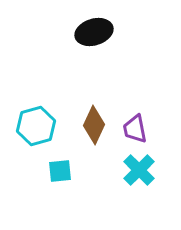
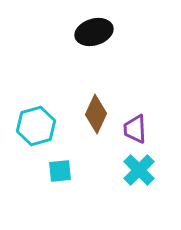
brown diamond: moved 2 px right, 11 px up
purple trapezoid: rotated 8 degrees clockwise
